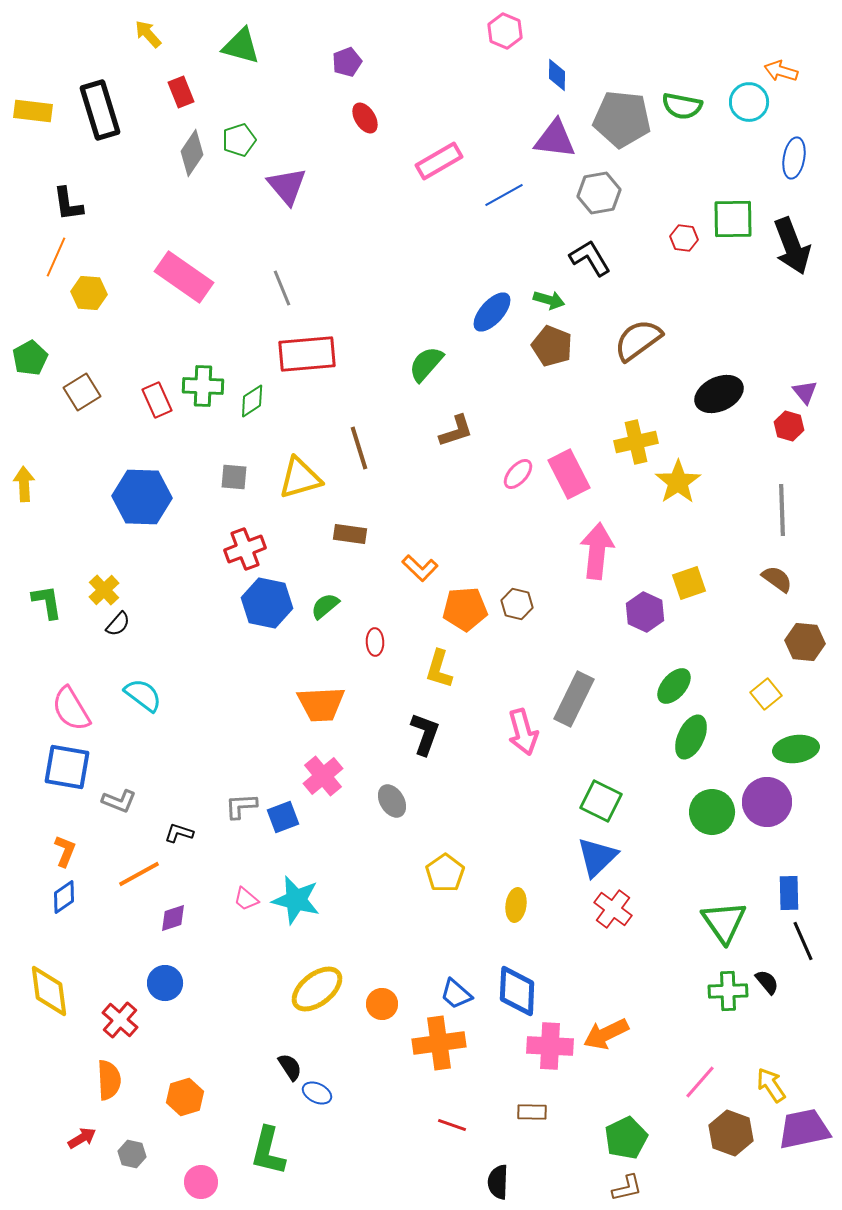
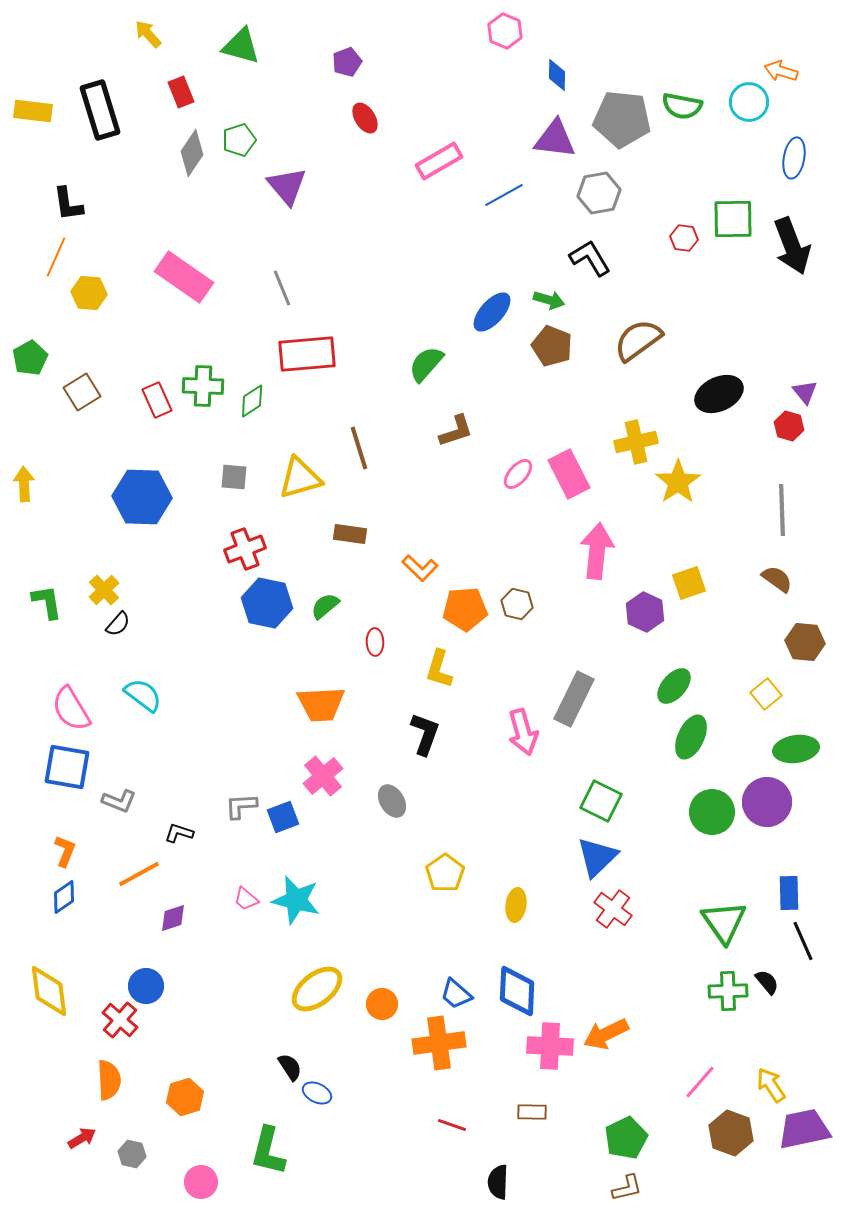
blue circle at (165, 983): moved 19 px left, 3 px down
